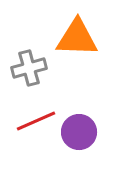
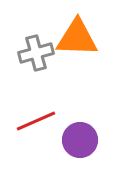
gray cross: moved 7 px right, 15 px up
purple circle: moved 1 px right, 8 px down
